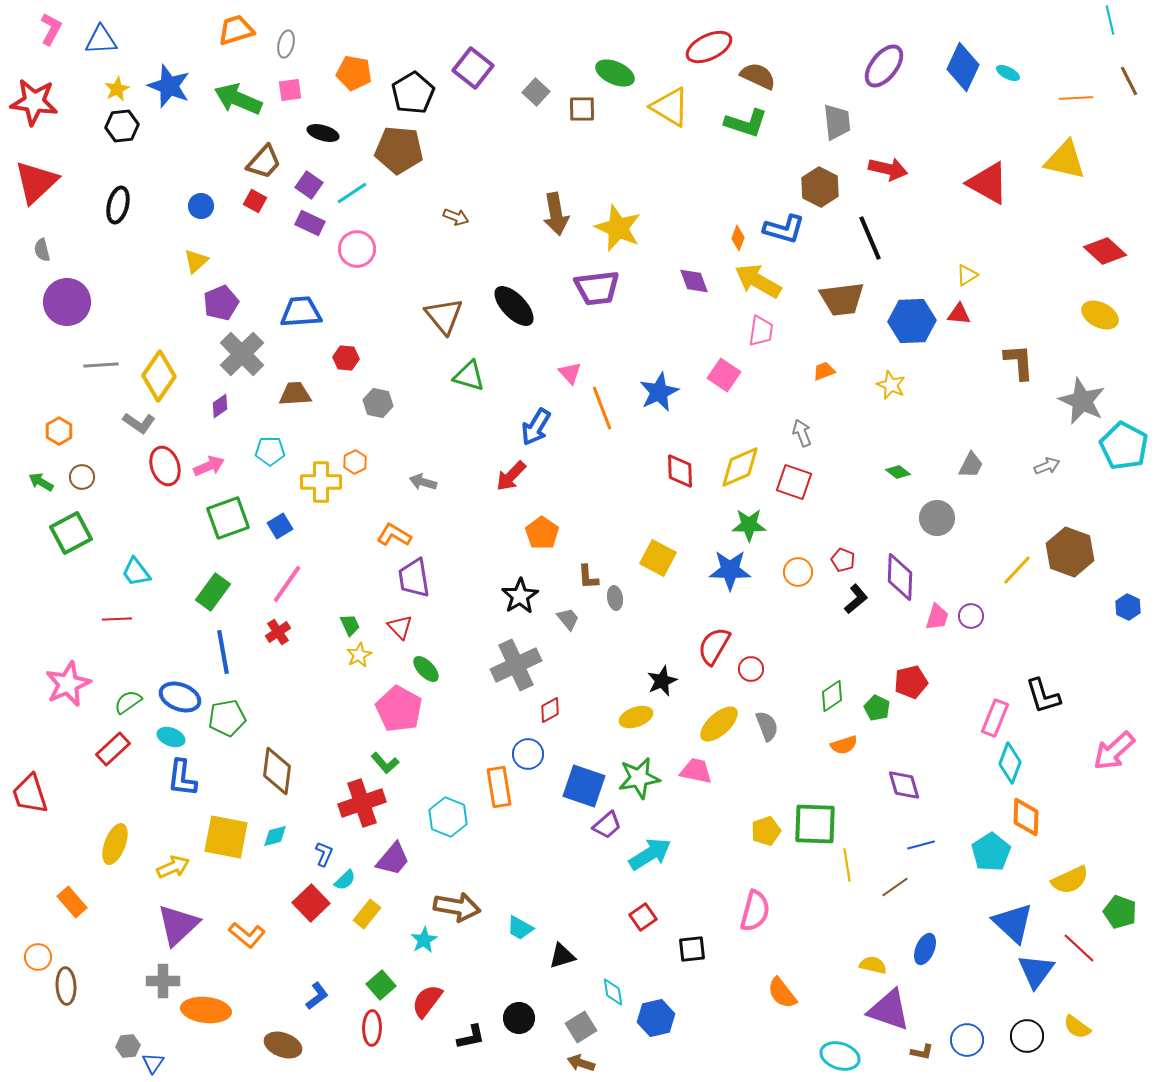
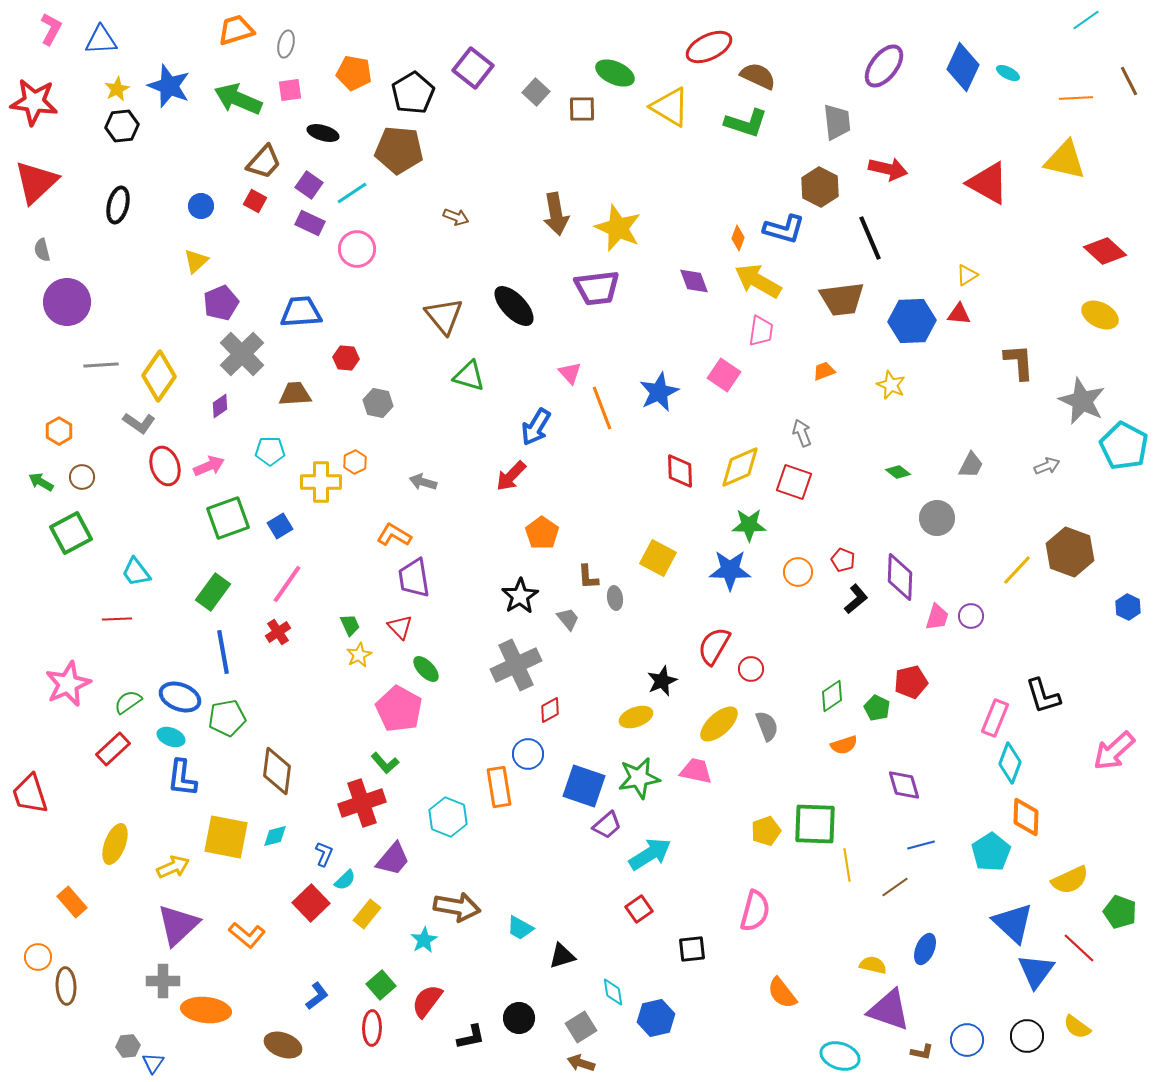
cyan line at (1110, 20): moved 24 px left; rotated 68 degrees clockwise
red square at (643, 917): moved 4 px left, 8 px up
